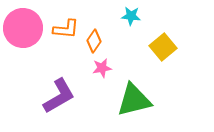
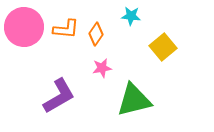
pink circle: moved 1 px right, 1 px up
orange diamond: moved 2 px right, 7 px up
